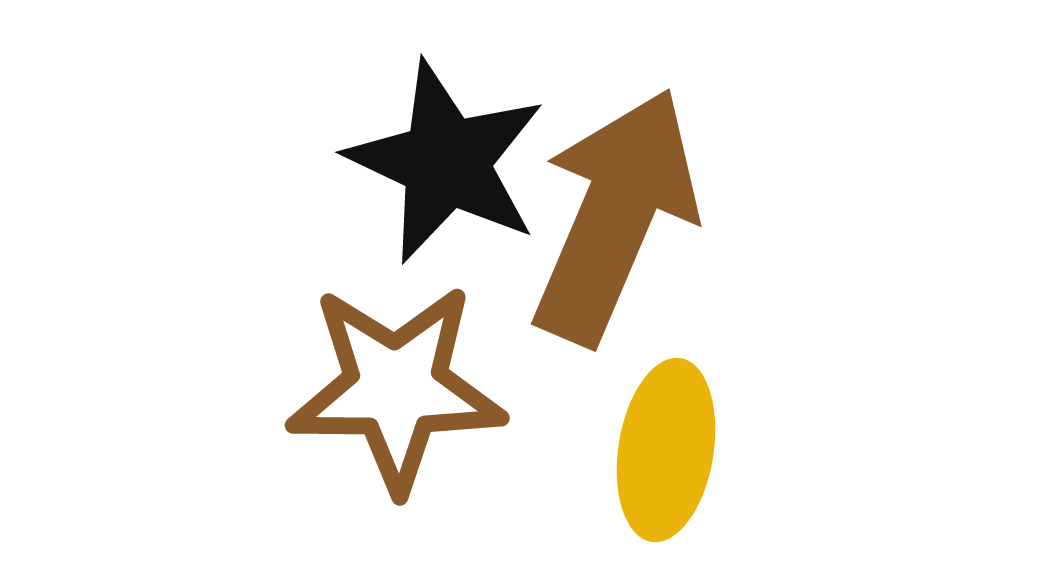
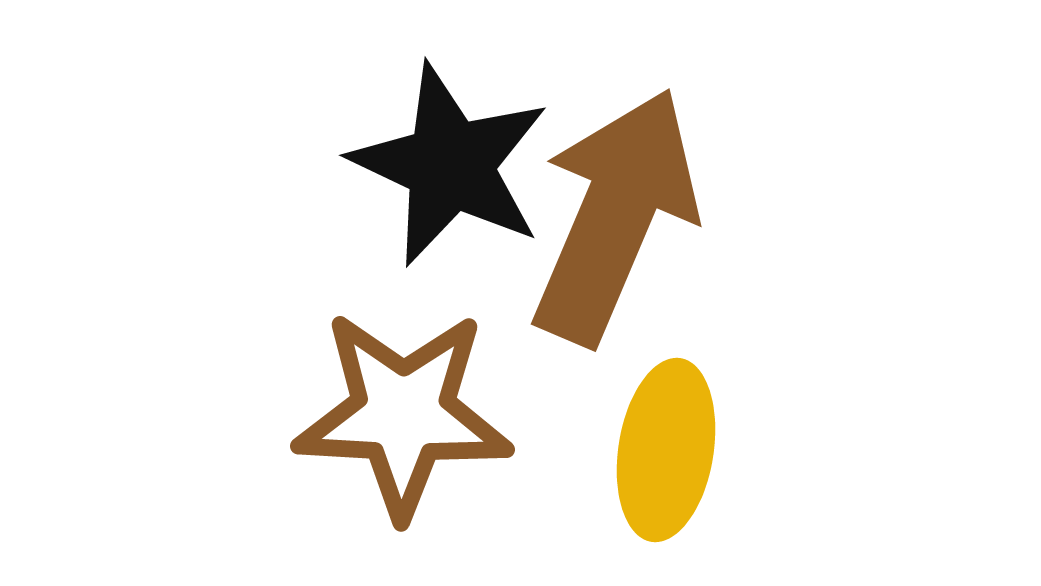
black star: moved 4 px right, 3 px down
brown star: moved 7 px right, 26 px down; rotated 3 degrees clockwise
